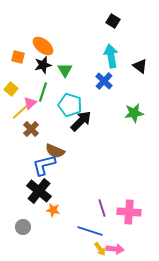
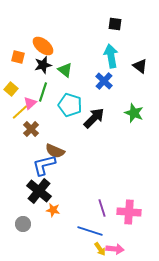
black square: moved 2 px right, 3 px down; rotated 24 degrees counterclockwise
green triangle: rotated 21 degrees counterclockwise
green star: rotated 30 degrees clockwise
black arrow: moved 13 px right, 3 px up
gray circle: moved 3 px up
